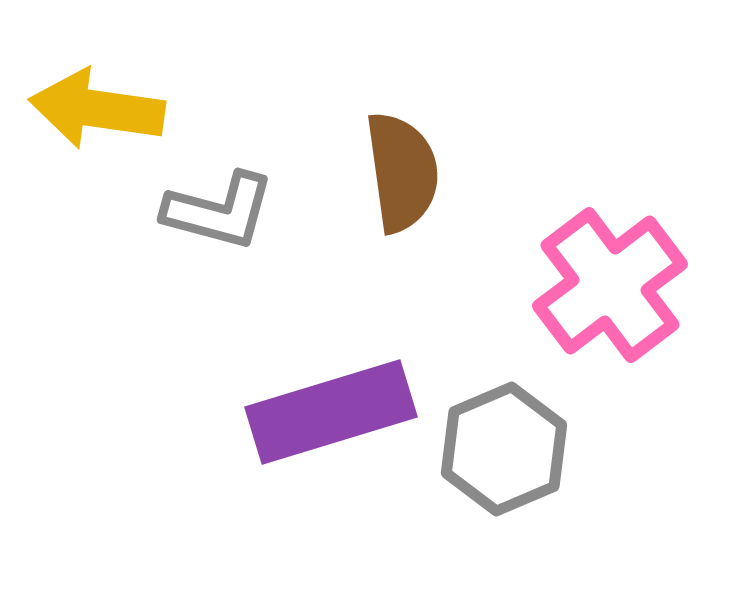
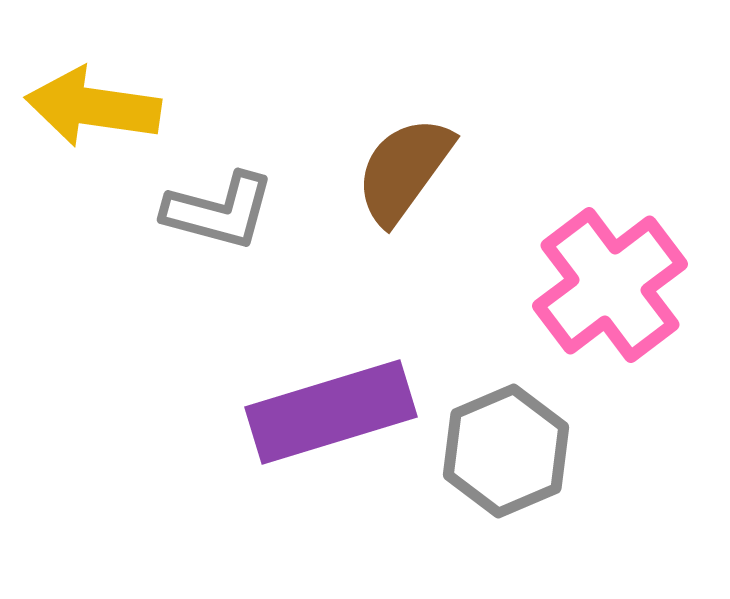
yellow arrow: moved 4 px left, 2 px up
brown semicircle: moved 2 px right, 2 px up; rotated 136 degrees counterclockwise
gray hexagon: moved 2 px right, 2 px down
